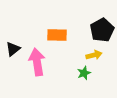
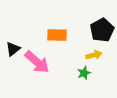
pink arrow: rotated 140 degrees clockwise
